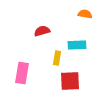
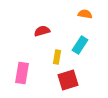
cyan rectangle: moved 3 px right; rotated 54 degrees counterclockwise
yellow rectangle: moved 1 px up
red square: moved 2 px left, 1 px up; rotated 15 degrees counterclockwise
